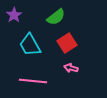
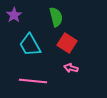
green semicircle: rotated 66 degrees counterclockwise
red square: rotated 24 degrees counterclockwise
